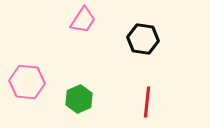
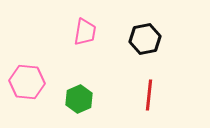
pink trapezoid: moved 2 px right, 12 px down; rotated 24 degrees counterclockwise
black hexagon: moved 2 px right; rotated 20 degrees counterclockwise
red line: moved 2 px right, 7 px up
